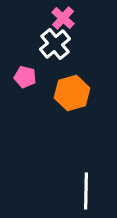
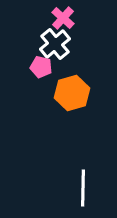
pink pentagon: moved 16 px right, 10 px up
white line: moved 3 px left, 3 px up
